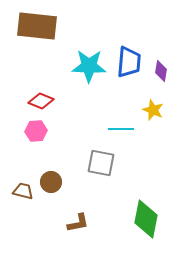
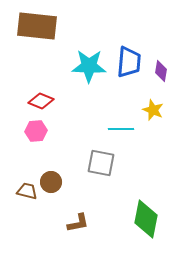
brown trapezoid: moved 4 px right
